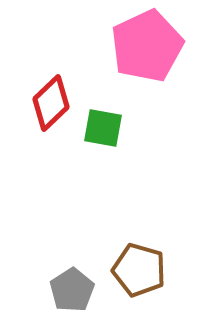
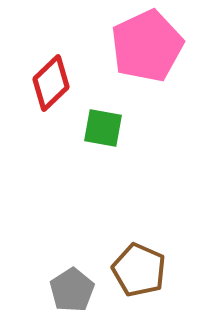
red diamond: moved 20 px up
brown pentagon: rotated 8 degrees clockwise
